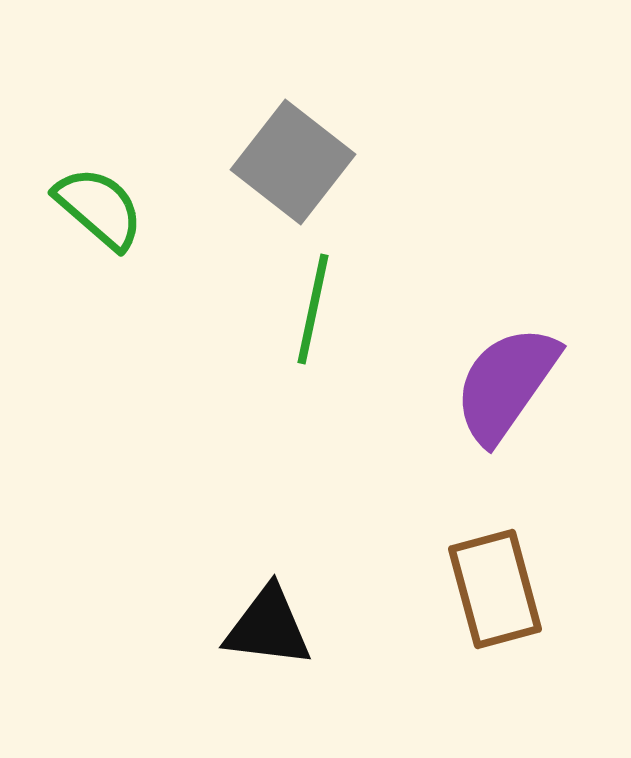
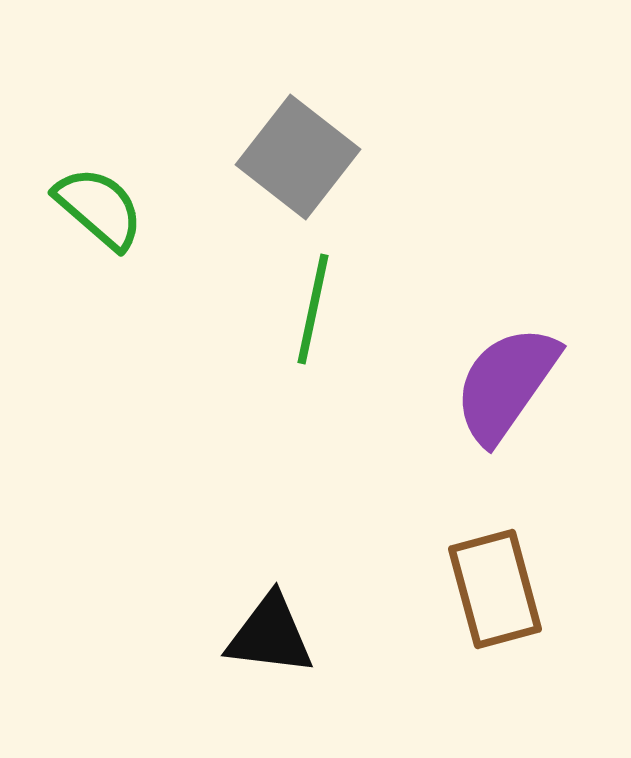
gray square: moved 5 px right, 5 px up
black triangle: moved 2 px right, 8 px down
